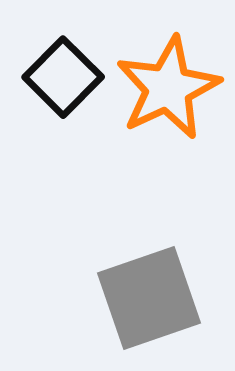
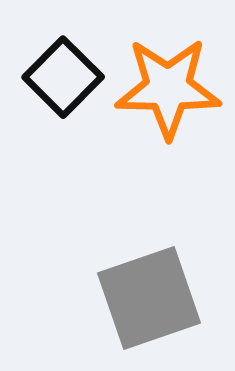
orange star: rotated 26 degrees clockwise
